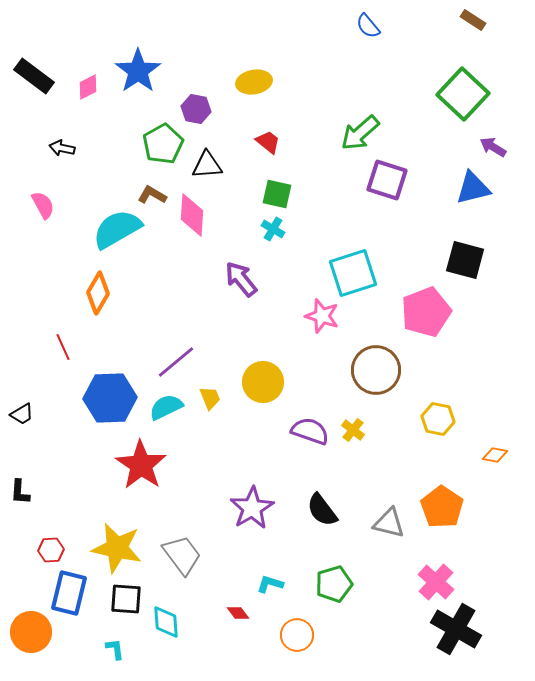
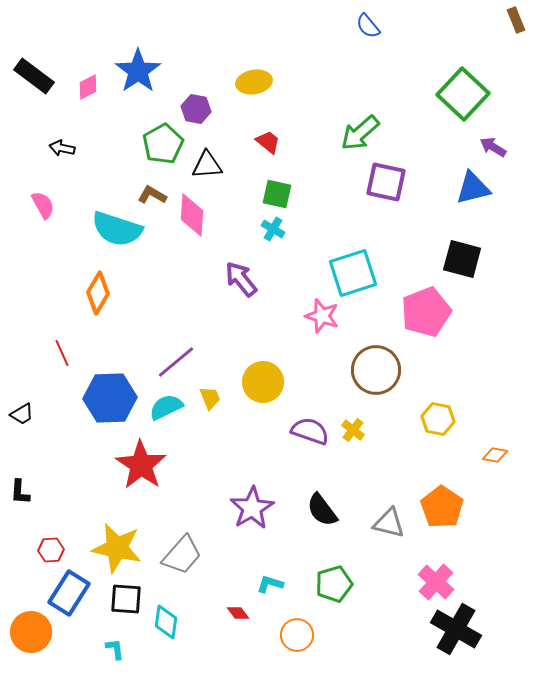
brown rectangle at (473, 20): moved 43 px right; rotated 35 degrees clockwise
purple square at (387, 180): moved 1 px left, 2 px down; rotated 6 degrees counterclockwise
cyan semicircle at (117, 229): rotated 132 degrees counterclockwise
black square at (465, 260): moved 3 px left, 1 px up
red line at (63, 347): moved 1 px left, 6 px down
gray trapezoid at (182, 555): rotated 78 degrees clockwise
blue rectangle at (69, 593): rotated 18 degrees clockwise
cyan diamond at (166, 622): rotated 12 degrees clockwise
